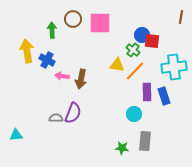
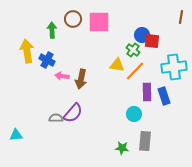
pink square: moved 1 px left, 1 px up
purple semicircle: rotated 20 degrees clockwise
